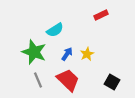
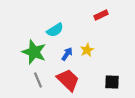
yellow star: moved 4 px up
black square: rotated 28 degrees counterclockwise
